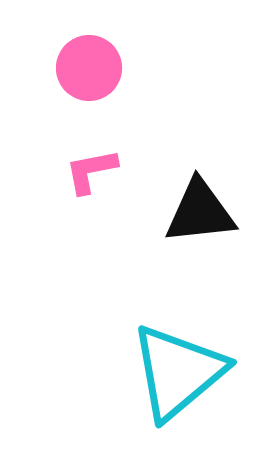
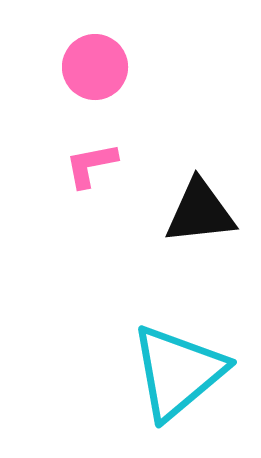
pink circle: moved 6 px right, 1 px up
pink L-shape: moved 6 px up
